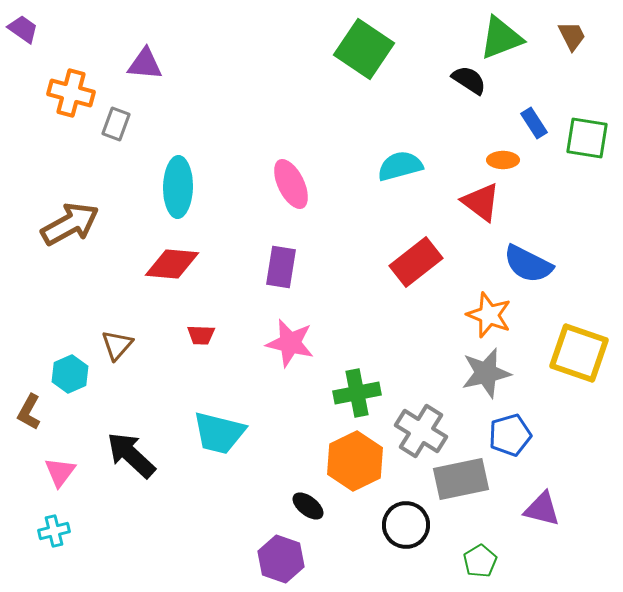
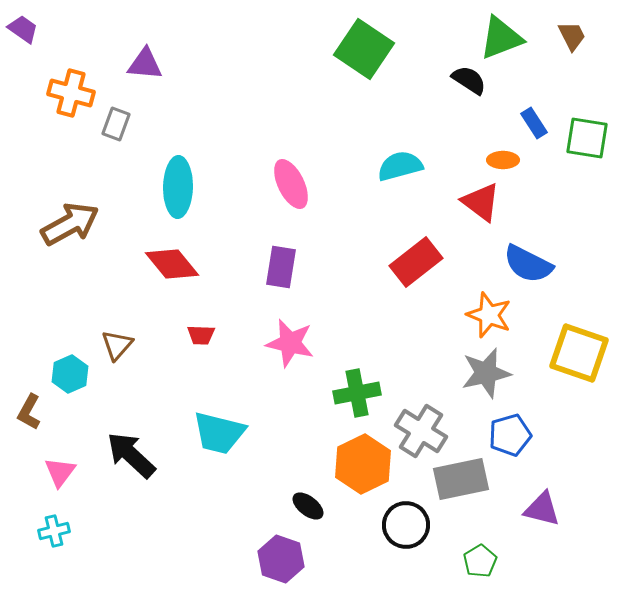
red diamond at (172, 264): rotated 46 degrees clockwise
orange hexagon at (355, 461): moved 8 px right, 3 px down
